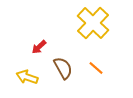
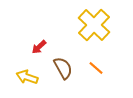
yellow cross: moved 1 px right, 2 px down
